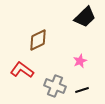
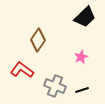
brown diamond: rotated 30 degrees counterclockwise
pink star: moved 1 px right, 4 px up
